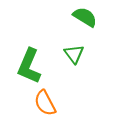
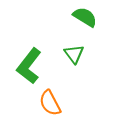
green L-shape: rotated 15 degrees clockwise
orange semicircle: moved 5 px right
